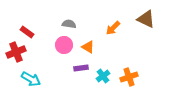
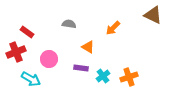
brown triangle: moved 7 px right, 4 px up
pink circle: moved 15 px left, 14 px down
purple rectangle: rotated 16 degrees clockwise
